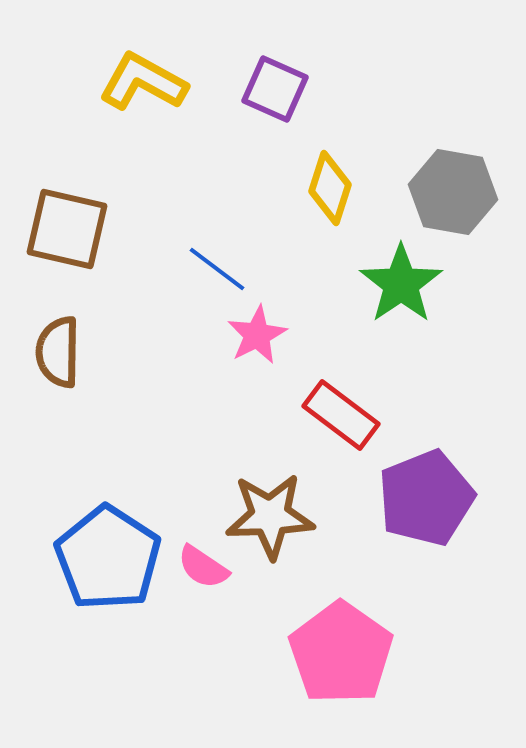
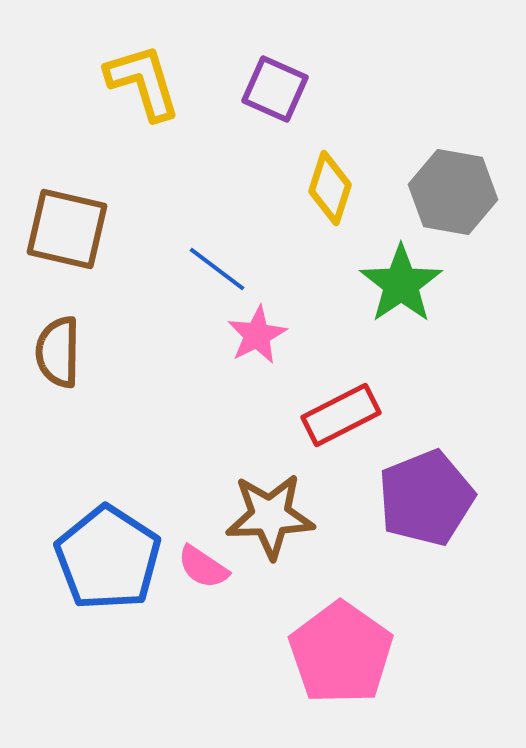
yellow L-shape: rotated 44 degrees clockwise
red rectangle: rotated 64 degrees counterclockwise
